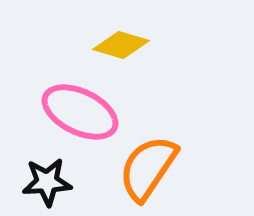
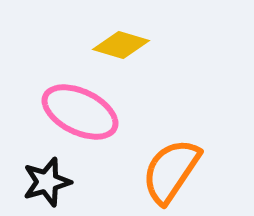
orange semicircle: moved 23 px right, 3 px down
black star: rotated 12 degrees counterclockwise
